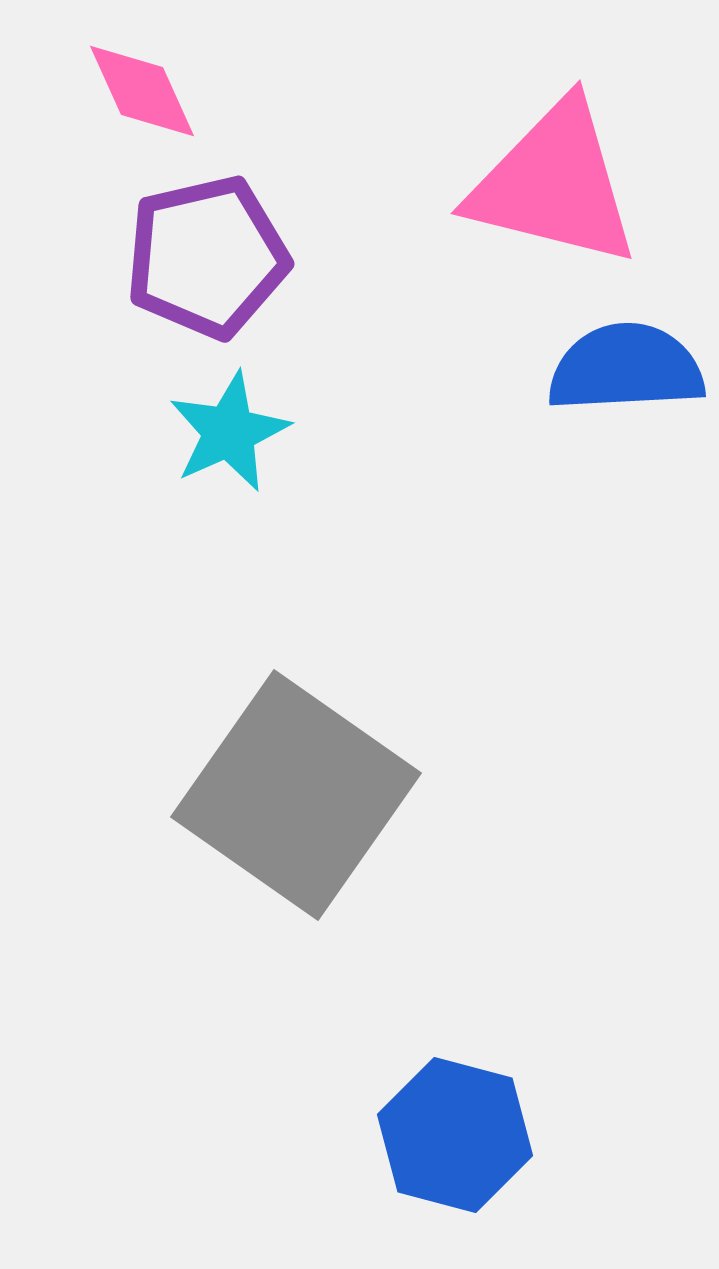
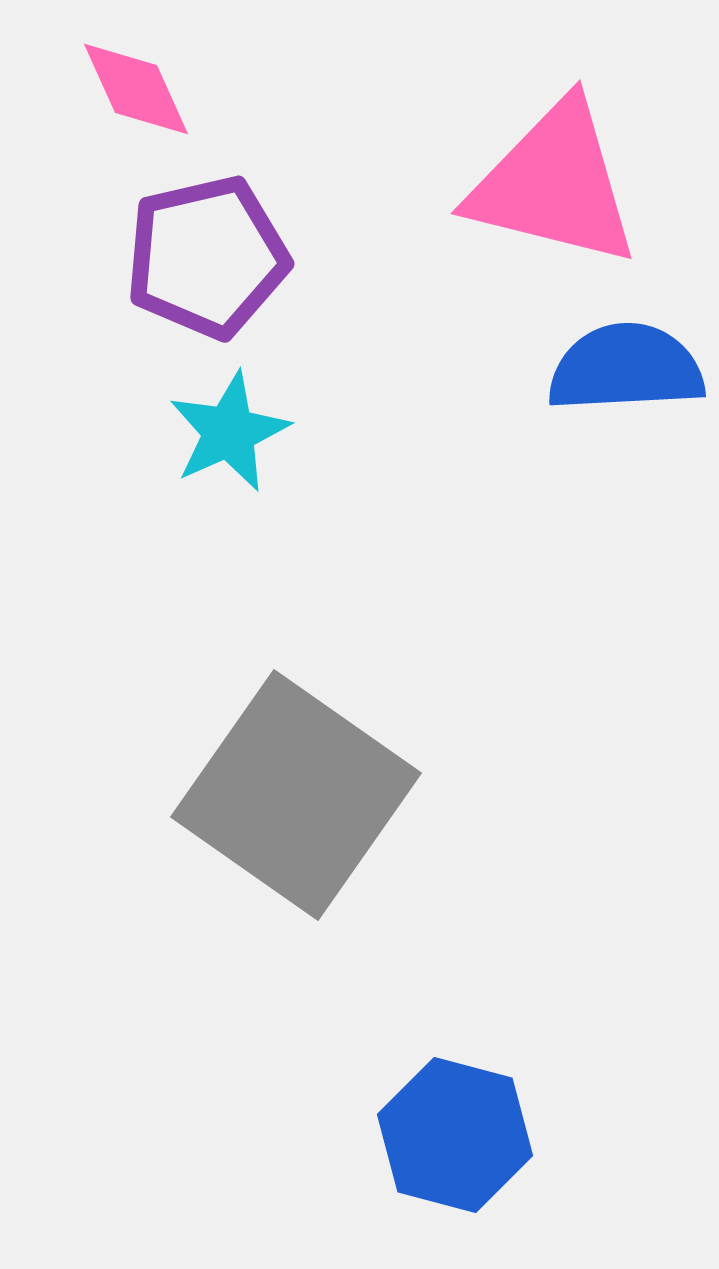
pink diamond: moved 6 px left, 2 px up
